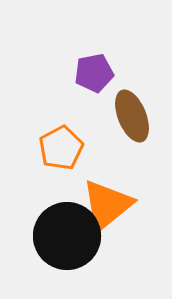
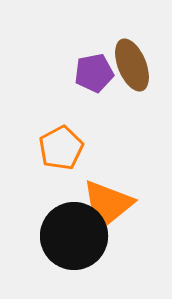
brown ellipse: moved 51 px up
black circle: moved 7 px right
